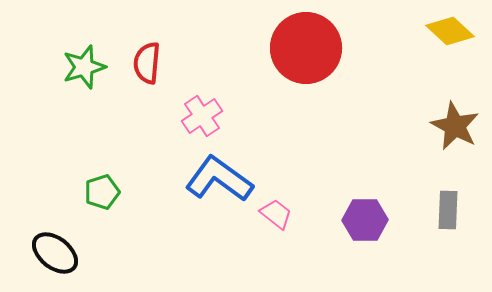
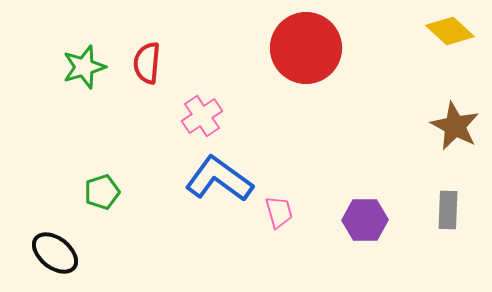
pink trapezoid: moved 3 px right, 2 px up; rotated 36 degrees clockwise
